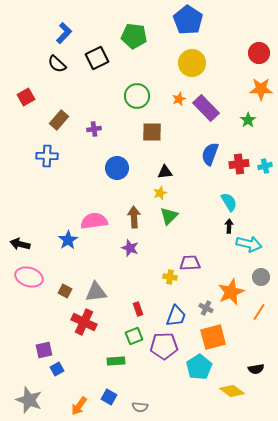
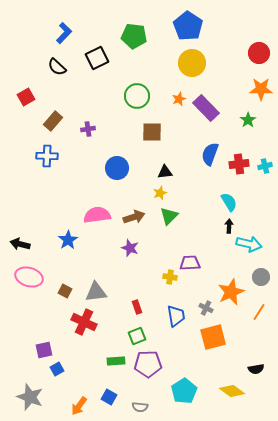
blue pentagon at (188, 20): moved 6 px down
black semicircle at (57, 64): moved 3 px down
brown rectangle at (59, 120): moved 6 px left, 1 px down
purple cross at (94, 129): moved 6 px left
brown arrow at (134, 217): rotated 75 degrees clockwise
pink semicircle at (94, 221): moved 3 px right, 6 px up
red rectangle at (138, 309): moved 1 px left, 2 px up
blue trapezoid at (176, 316): rotated 30 degrees counterclockwise
green square at (134, 336): moved 3 px right
purple pentagon at (164, 346): moved 16 px left, 18 px down
cyan pentagon at (199, 367): moved 15 px left, 24 px down
gray star at (29, 400): moved 1 px right, 3 px up
